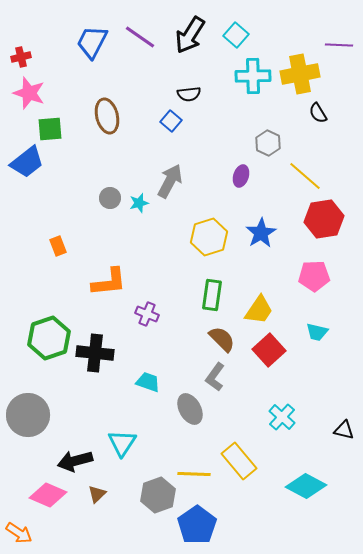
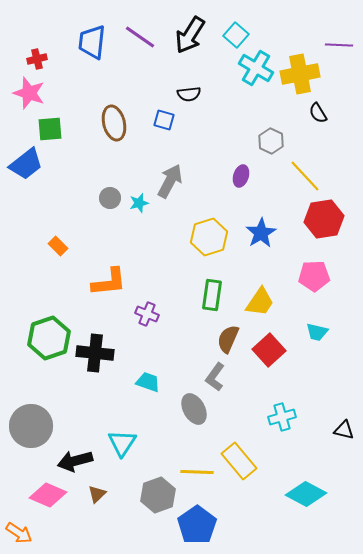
blue trapezoid at (92, 42): rotated 21 degrees counterclockwise
red cross at (21, 57): moved 16 px right, 2 px down
cyan cross at (253, 76): moved 3 px right, 8 px up; rotated 32 degrees clockwise
brown ellipse at (107, 116): moved 7 px right, 7 px down
blue square at (171, 121): moved 7 px left, 1 px up; rotated 25 degrees counterclockwise
gray hexagon at (268, 143): moved 3 px right, 2 px up
blue trapezoid at (27, 162): moved 1 px left, 2 px down
yellow line at (305, 176): rotated 6 degrees clockwise
orange rectangle at (58, 246): rotated 24 degrees counterclockwise
yellow trapezoid at (259, 310): moved 1 px right, 8 px up
brown semicircle at (222, 339): moved 6 px right; rotated 112 degrees counterclockwise
gray ellipse at (190, 409): moved 4 px right
gray circle at (28, 415): moved 3 px right, 11 px down
cyan cross at (282, 417): rotated 32 degrees clockwise
yellow line at (194, 474): moved 3 px right, 2 px up
cyan diamond at (306, 486): moved 8 px down
